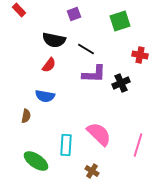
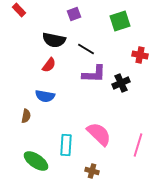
brown cross: rotated 16 degrees counterclockwise
